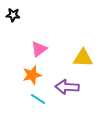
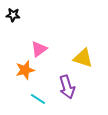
yellow triangle: rotated 15 degrees clockwise
orange star: moved 7 px left, 5 px up
purple arrow: rotated 110 degrees counterclockwise
